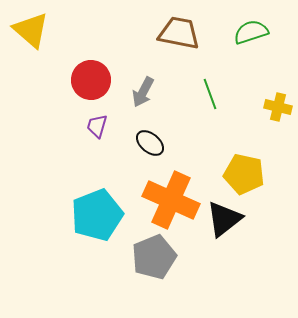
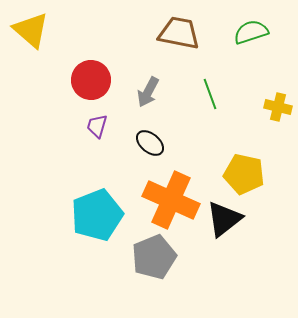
gray arrow: moved 5 px right
